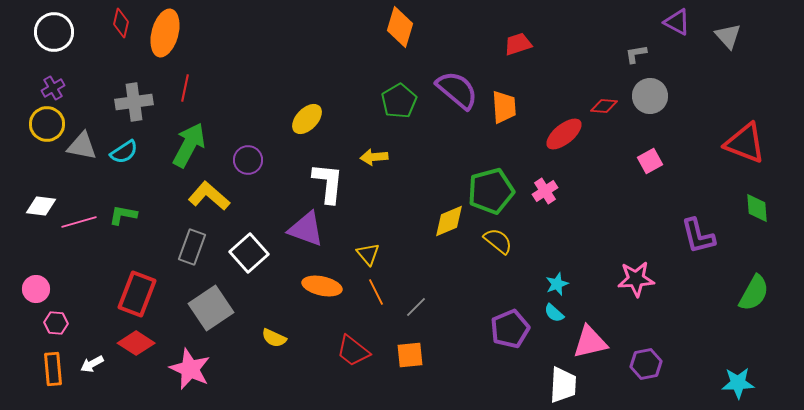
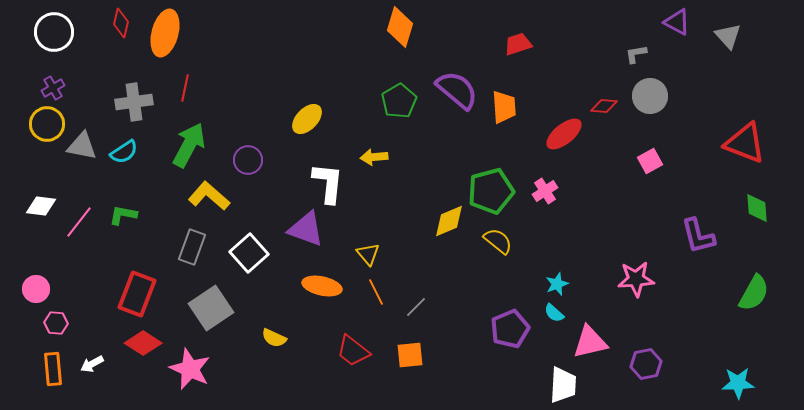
pink line at (79, 222): rotated 36 degrees counterclockwise
red diamond at (136, 343): moved 7 px right
